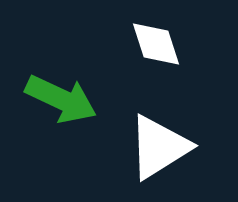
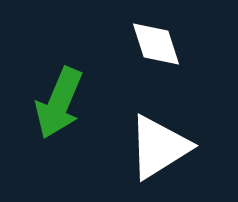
green arrow: moved 2 px left, 4 px down; rotated 88 degrees clockwise
